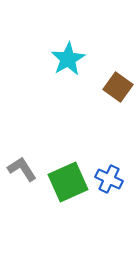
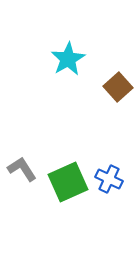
brown square: rotated 12 degrees clockwise
